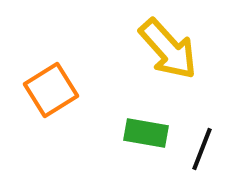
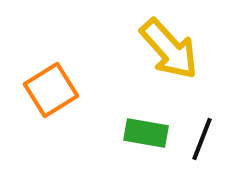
yellow arrow: moved 1 px right
black line: moved 10 px up
